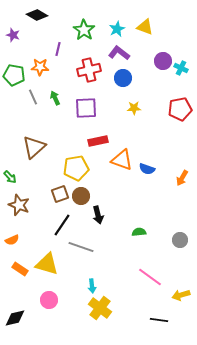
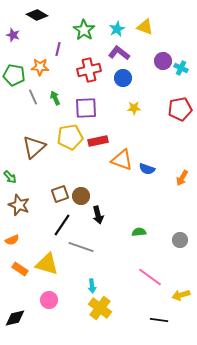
yellow pentagon at (76, 168): moved 6 px left, 31 px up
